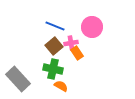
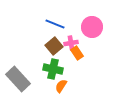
blue line: moved 2 px up
orange semicircle: rotated 88 degrees counterclockwise
